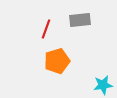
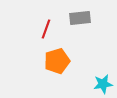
gray rectangle: moved 2 px up
cyan star: moved 1 px up
